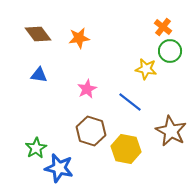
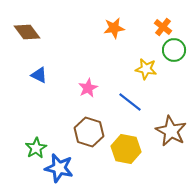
brown diamond: moved 11 px left, 2 px up
orange star: moved 35 px right, 10 px up
green circle: moved 4 px right, 1 px up
blue triangle: rotated 18 degrees clockwise
pink star: moved 1 px right, 1 px up
brown hexagon: moved 2 px left, 1 px down
